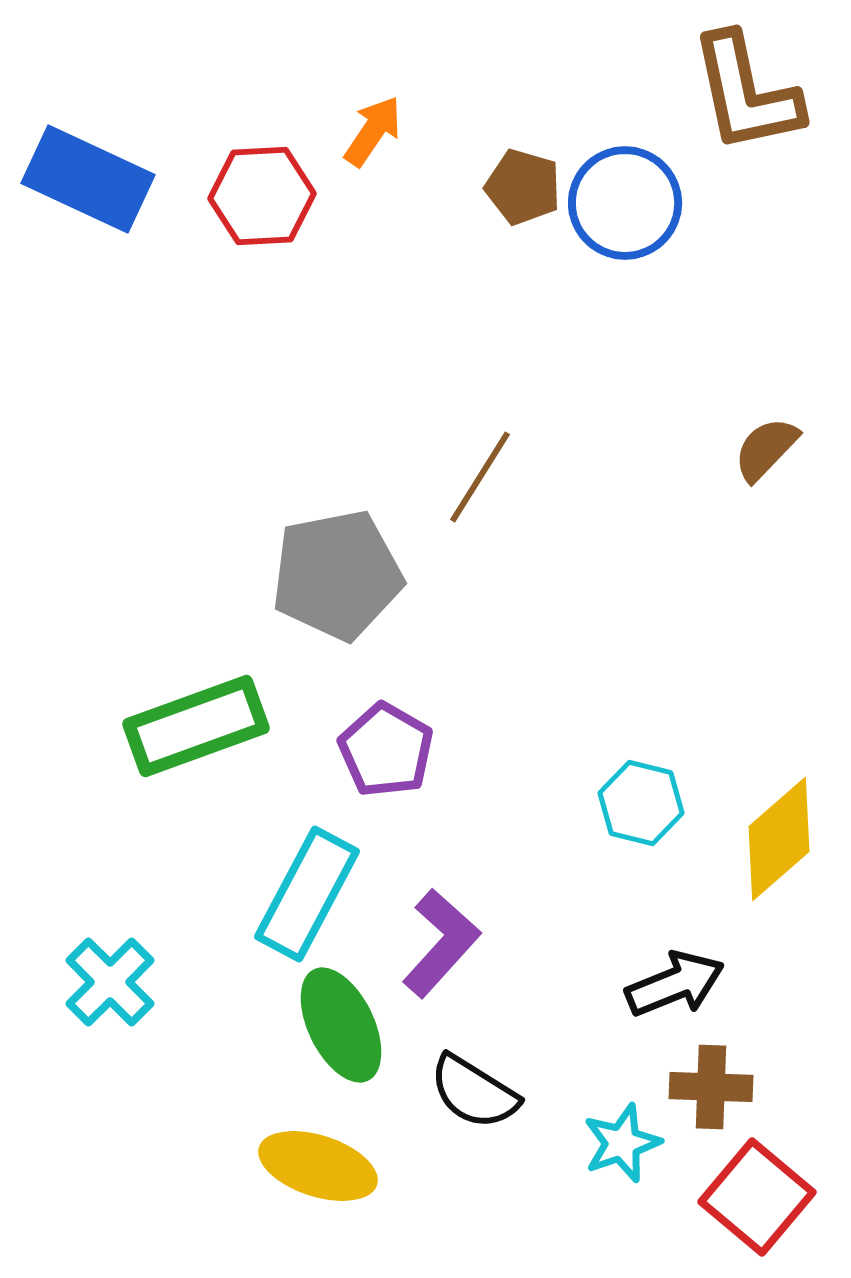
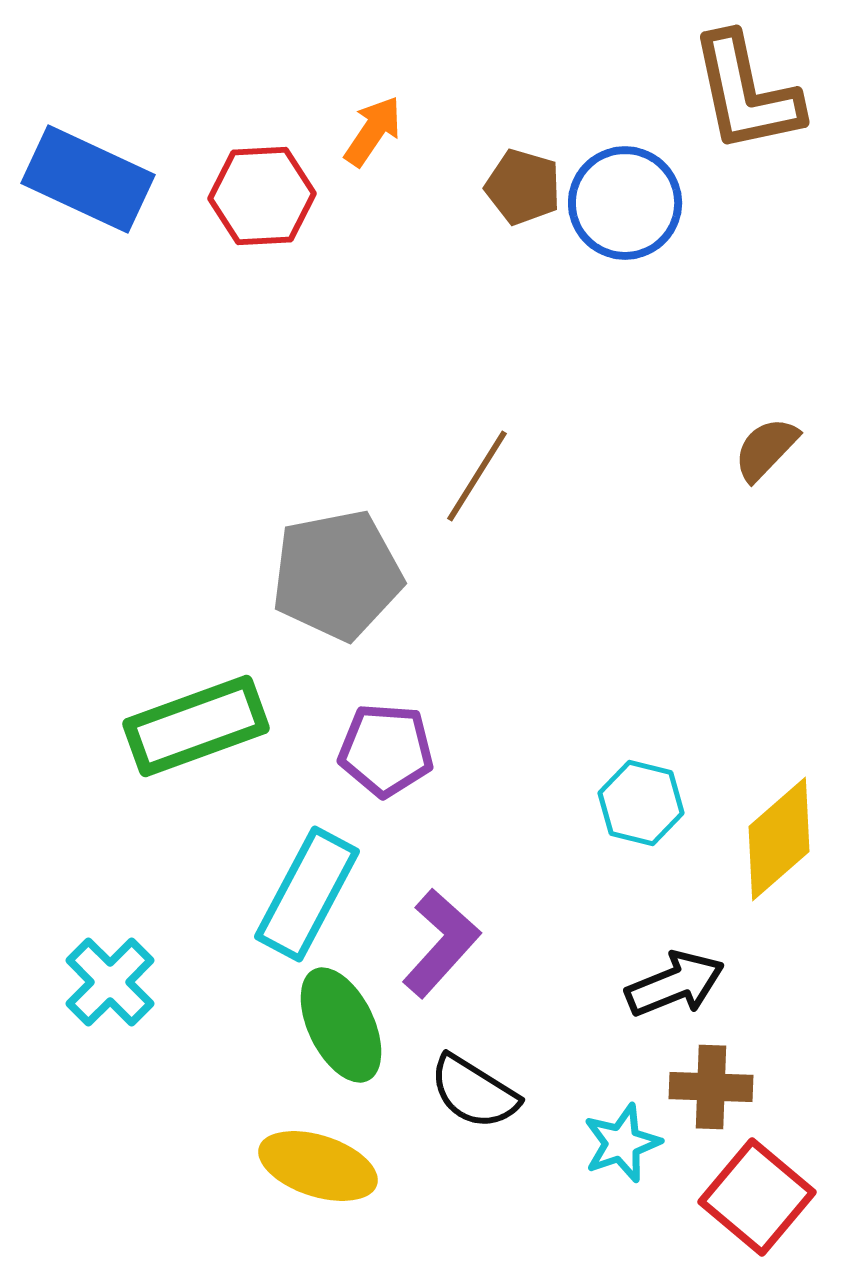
brown line: moved 3 px left, 1 px up
purple pentagon: rotated 26 degrees counterclockwise
